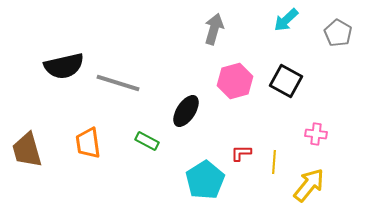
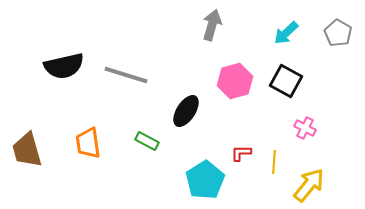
cyan arrow: moved 13 px down
gray arrow: moved 2 px left, 4 px up
gray line: moved 8 px right, 8 px up
pink cross: moved 11 px left, 6 px up; rotated 20 degrees clockwise
